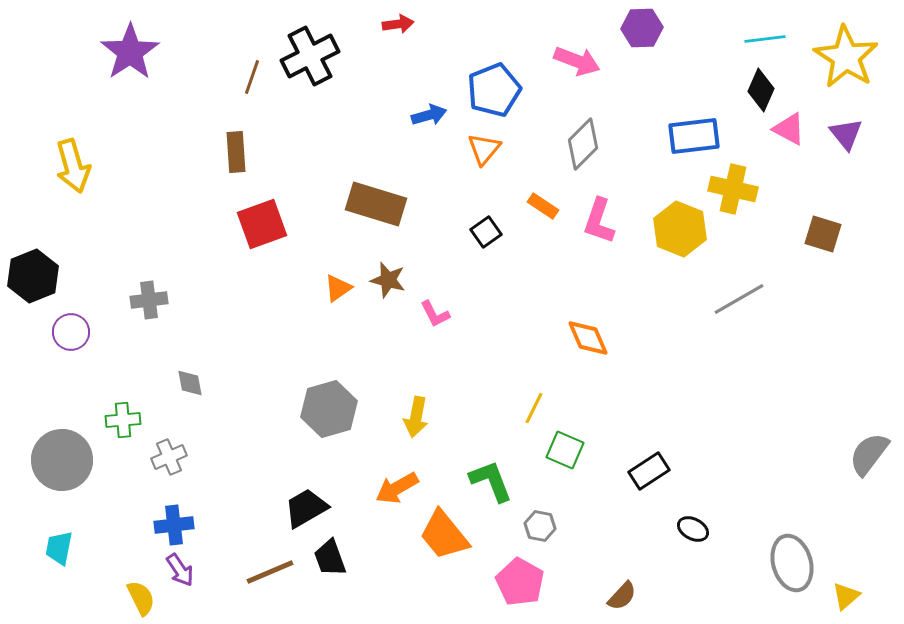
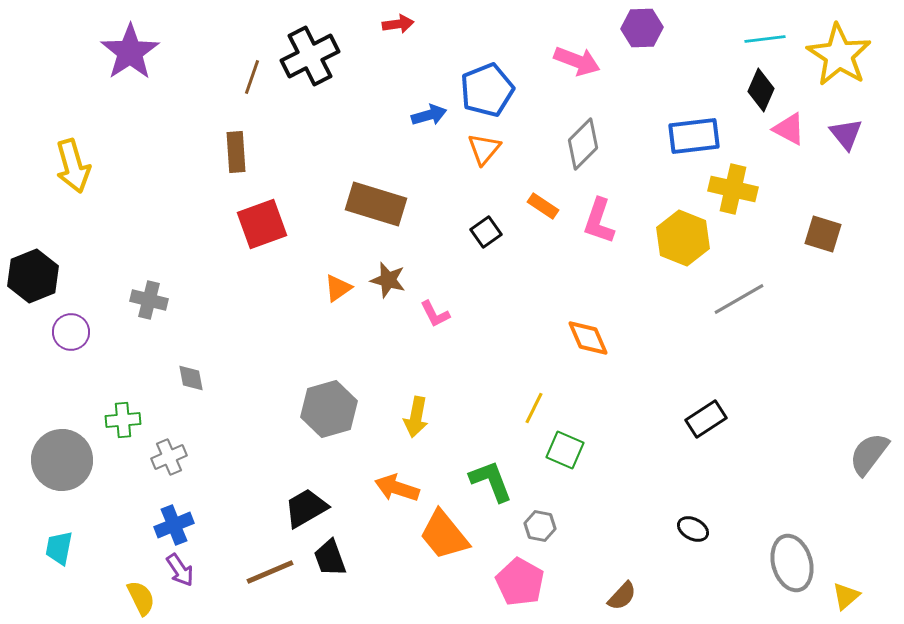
yellow star at (846, 57): moved 7 px left, 2 px up
blue pentagon at (494, 90): moved 7 px left
yellow hexagon at (680, 229): moved 3 px right, 9 px down
gray cross at (149, 300): rotated 21 degrees clockwise
gray diamond at (190, 383): moved 1 px right, 5 px up
black rectangle at (649, 471): moved 57 px right, 52 px up
orange arrow at (397, 488): rotated 48 degrees clockwise
blue cross at (174, 525): rotated 15 degrees counterclockwise
